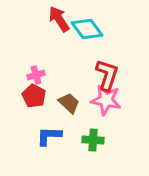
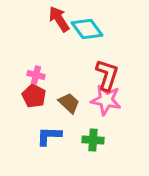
pink cross: rotated 30 degrees clockwise
